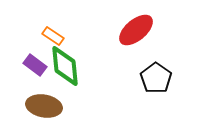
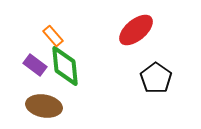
orange rectangle: rotated 15 degrees clockwise
